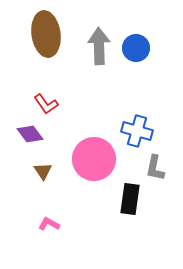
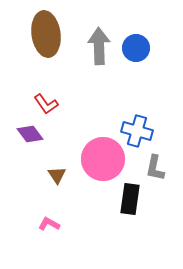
pink circle: moved 9 px right
brown triangle: moved 14 px right, 4 px down
